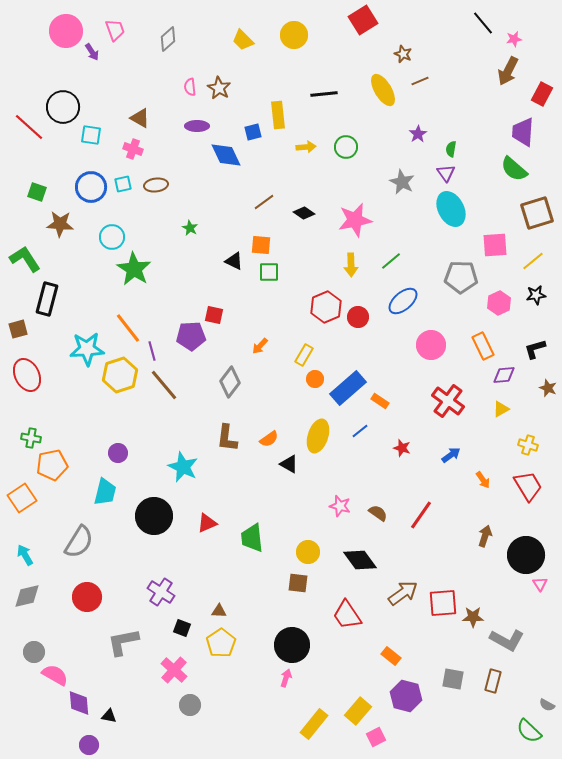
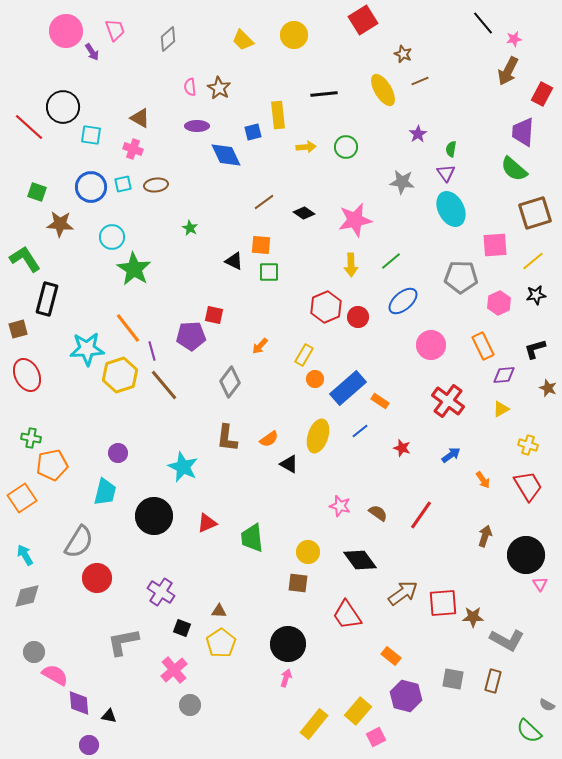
gray star at (402, 182): rotated 20 degrees counterclockwise
brown square at (537, 213): moved 2 px left
red circle at (87, 597): moved 10 px right, 19 px up
black circle at (292, 645): moved 4 px left, 1 px up
pink cross at (174, 670): rotated 8 degrees clockwise
